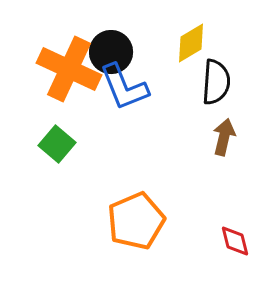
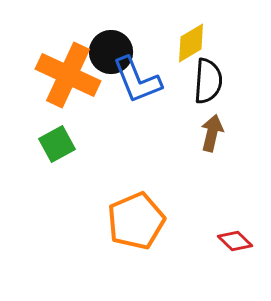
orange cross: moved 1 px left, 6 px down
black semicircle: moved 8 px left, 1 px up
blue L-shape: moved 13 px right, 7 px up
brown arrow: moved 12 px left, 4 px up
green square: rotated 21 degrees clockwise
red diamond: rotated 32 degrees counterclockwise
